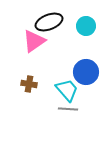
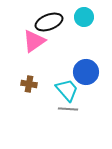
cyan circle: moved 2 px left, 9 px up
